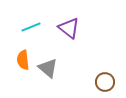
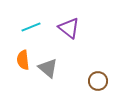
brown circle: moved 7 px left, 1 px up
